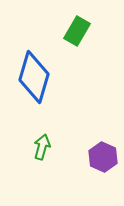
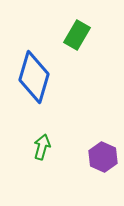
green rectangle: moved 4 px down
